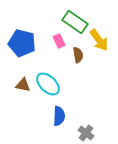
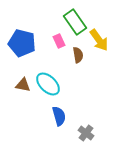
green rectangle: rotated 20 degrees clockwise
blue semicircle: rotated 18 degrees counterclockwise
